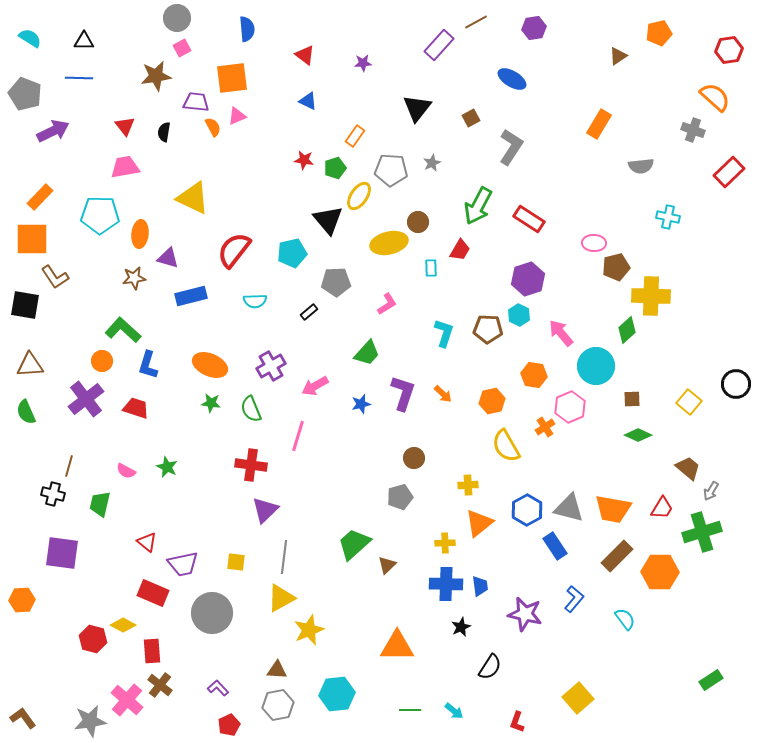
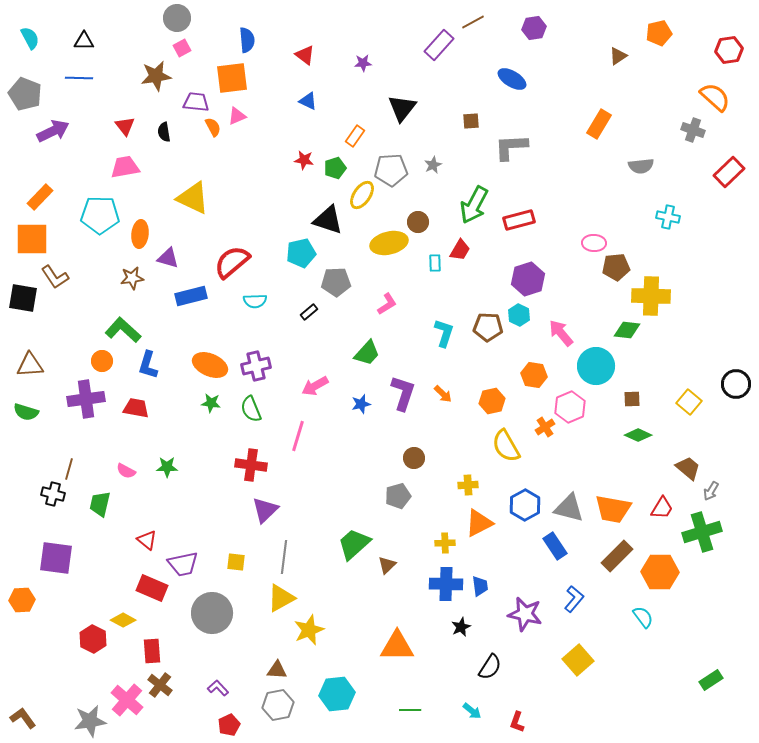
brown line at (476, 22): moved 3 px left
blue semicircle at (247, 29): moved 11 px down
cyan semicircle at (30, 38): rotated 30 degrees clockwise
black triangle at (417, 108): moved 15 px left
brown square at (471, 118): moved 3 px down; rotated 24 degrees clockwise
black semicircle at (164, 132): rotated 18 degrees counterclockwise
gray L-shape at (511, 147): rotated 126 degrees counterclockwise
gray star at (432, 163): moved 1 px right, 2 px down
gray pentagon at (391, 170): rotated 8 degrees counterclockwise
yellow ellipse at (359, 196): moved 3 px right, 1 px up
green arrow at (478, 206): moved 4 px left, 1 px up
red rectangle at (529, 219): moved 10 px left, 1 px down; rotated 48 degrees counterclockwise
black triangle at (328, 220): rotated 32 degrees counterclockwise
red semicircle at (234, 250): moved 2 px left, 12 px down; rotated 12 degrees clockwise
cyan pentagon at (292, 253): moved 9 px right
brown pentagon at (616, 267): rotated 8 degrees clockwise
cyan rectangle at (431, 268): moved 4 px right, 5 px up
brown star at (134, 278): moved 2 px left
black square at (25, 305): moved 2 px left, 7 px up
brown pentagon at (488, 329): moved 2 px up
green diamond at (627, 330): rotated 48 degrees clockwise
purple cross at (271, 366): moved 15 px left; rotated 16 degrees clockwise
purple cross at (86, 399): rotated 30 degrees clockwise
red trapezoid at (136, 408): rotated 8 degrees counterclockwise
green semicircle at (26, 412): rotated 50 degrees counterclockwise
brown line at (69, 466): moved 3 px down
green star at (167, 467): rotated 25 degrees counterclockwise
gray pentagon at (400, 497): moved 2 px left, 1 px up
blue hexagon at (527, 510): moved 2 px left, 5 px up
orange triangle at (479, 523): rotated 12 degrees clockwise
red triangle at (147, 542): moved 2 px up
purple square at (62, 553): moved 6 px left, 5 px down
red rectangle at (153, 593): moved 1 px left, 5 px up
cyan semicircle at (625, 619): moved 18 px right, 2 px up
yellow diamond at (123, 625): moved 5 px up
red hexagon at (93, 639): rotated 12 degrees clockwise
yellow square at (578, 698): moved 38 px up
cyan arrow at (454, 711): moved 18 px right
